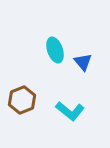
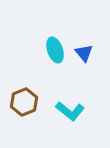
blue triangle: moved 1 px right, 9 px up
brown hexagon: moved 2 px right, 2 px down
